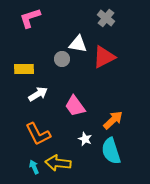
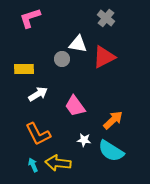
white star: moved 1 px left, 1 px down; rotated 16 degrees counterclockwise
cyan semicircle: rotated 40 degrees counterclockwise
cyan arrow: moved 1 px left, 2 px up
